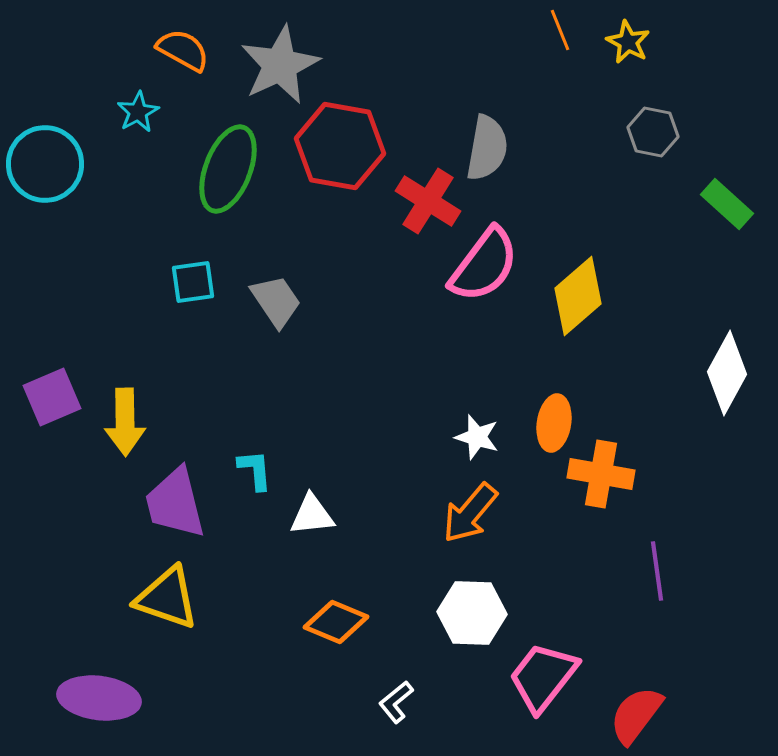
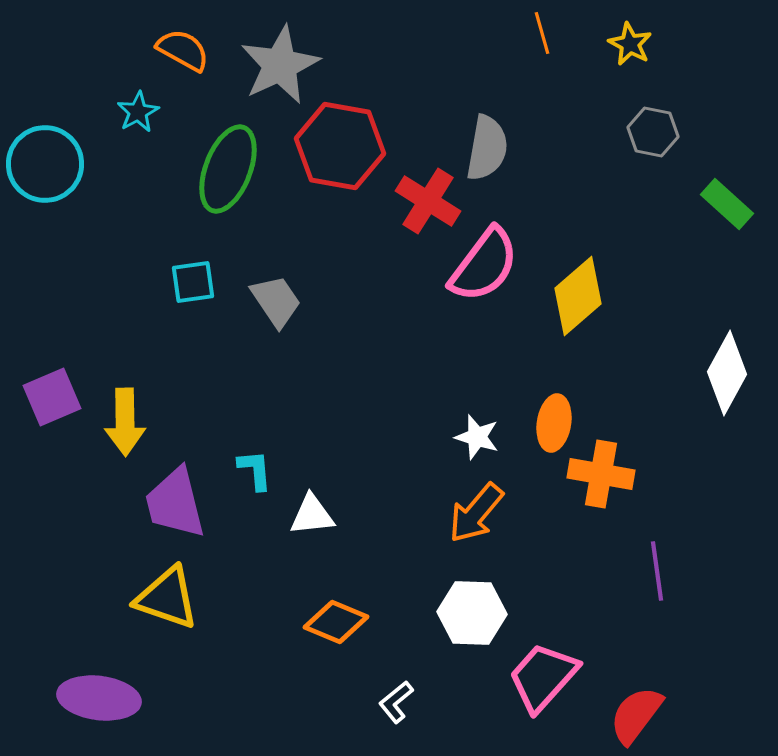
orange line: moved 18 px left, 3 px down; rotated 6 degrees clockwise
yellow star: moved 2 px right, 2 px down
orange arrow: moved 6 px right
pink trapezoid: rotated 4 degrees clockwise
